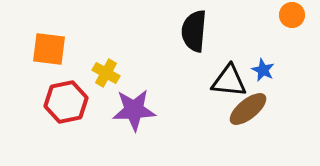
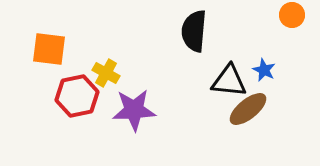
blue star: moved 1 px right
red hexagon: moved 11 px right, 6 px up
